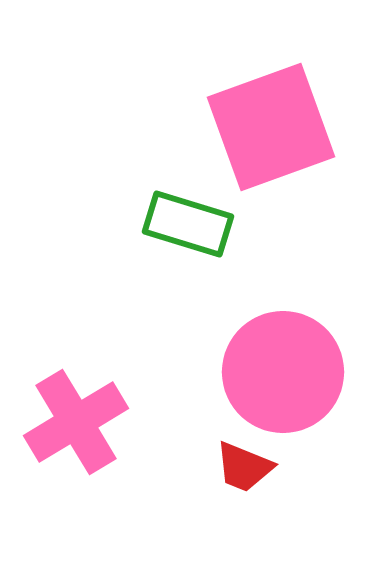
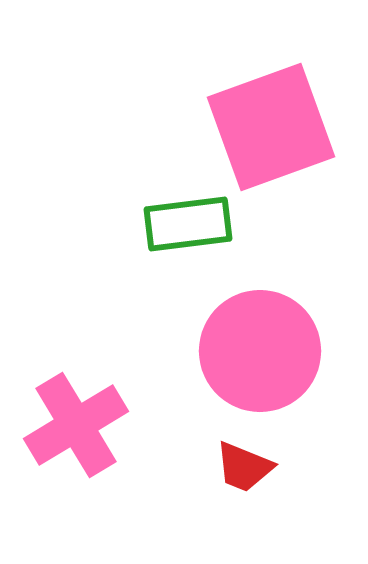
green rectangle: rotated 24 degrees counterclockwise
pink circle: moved 23 px left, 21 px up
pink cross: moved 3 px down
